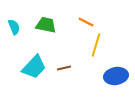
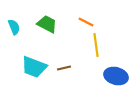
green trapezoid: moved 1 px right, 1 px up; rotated 15 degrees clockwise
yellow line: rotated 25 degrees counterclockwise
cyan trapezoid: rotated 68 degrees clockwise
blue ellipse: rotated 25 degrees clockwise
